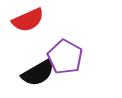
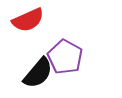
black semicircle: rotated 20 degrees counterclockwise
